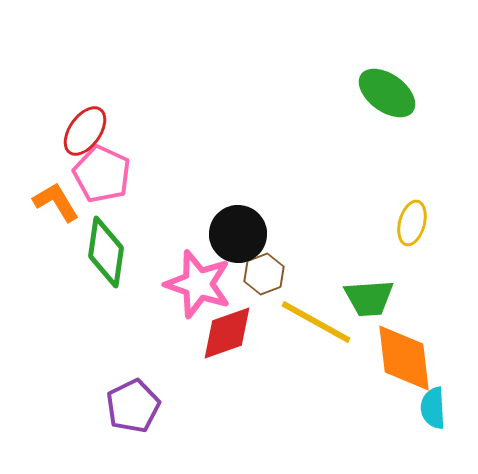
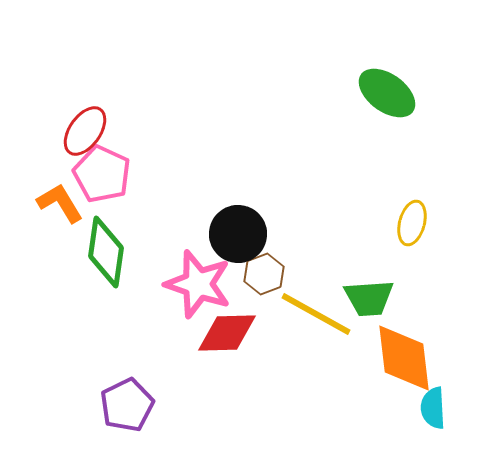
orange L-shape: moved 4 px right, 1 px down
yellow line: moved 8 px up
red diamond: rotated 18 degrees clockwise
purple pentagon: moved 6 px left, 1 px up
